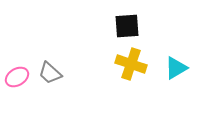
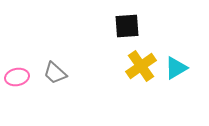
yellow cross: moved 10 px right, 2 px down; rotated 36 degrees clockwise
gray trapezoid: moved 5 px right
pink ellipse: rotated 20 degrees clockwise
